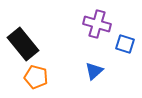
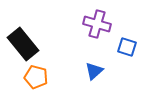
blue square: moved 2 px right, 3 px down
